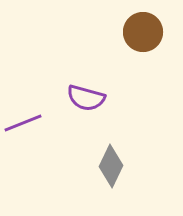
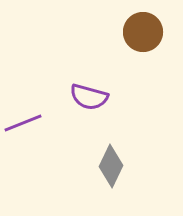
purple semicircle: moved 3 px right, 1 px up
